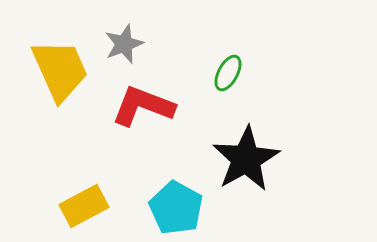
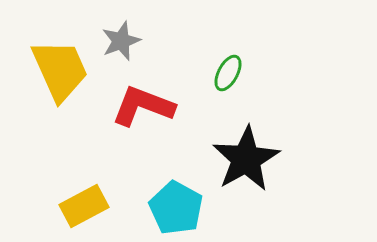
gray star: moved 3 px left, 3 px up
